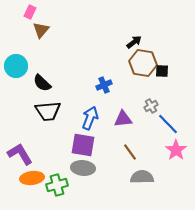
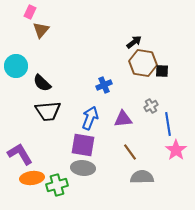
blue line: rotated 35 degrees clockwise
